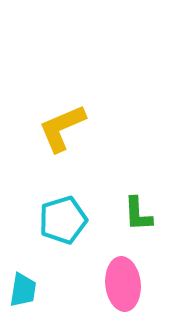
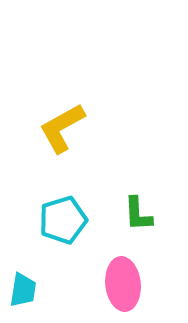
yellow L-shape: rotated 6 degrees counterclockwise
